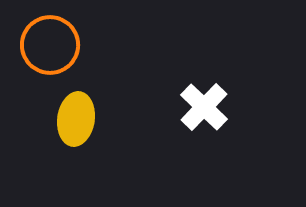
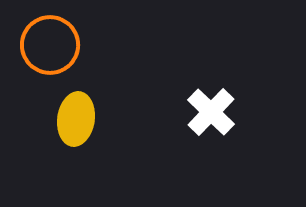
white cross: moved 7 px right, 5 px down
